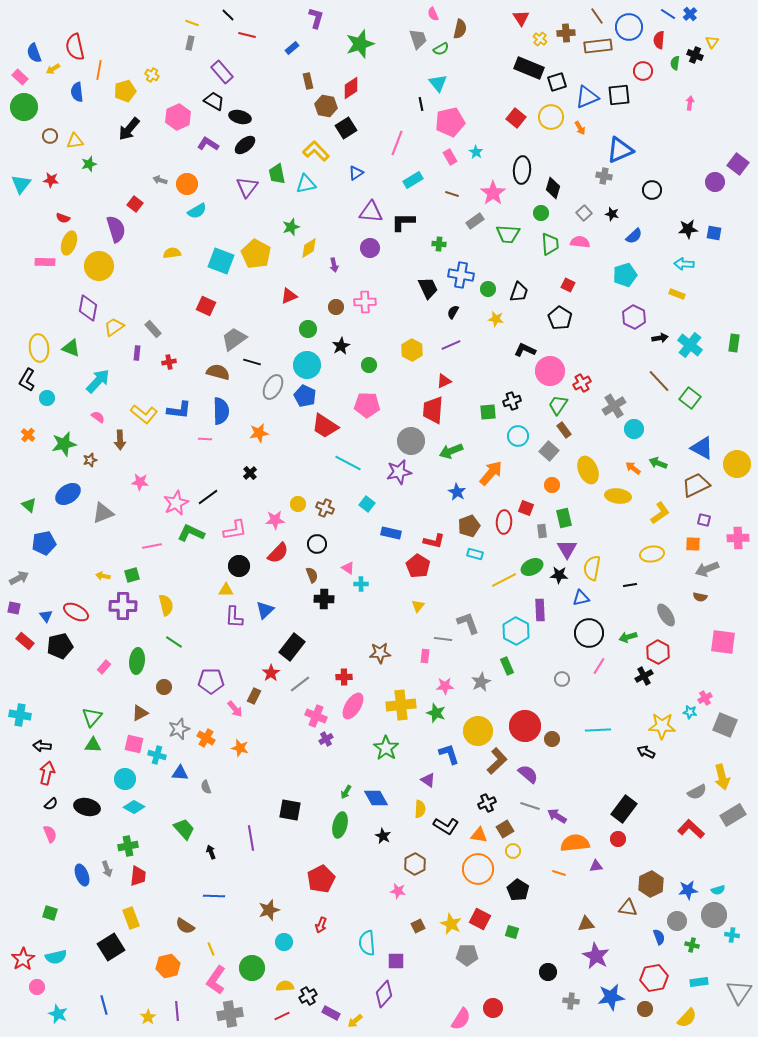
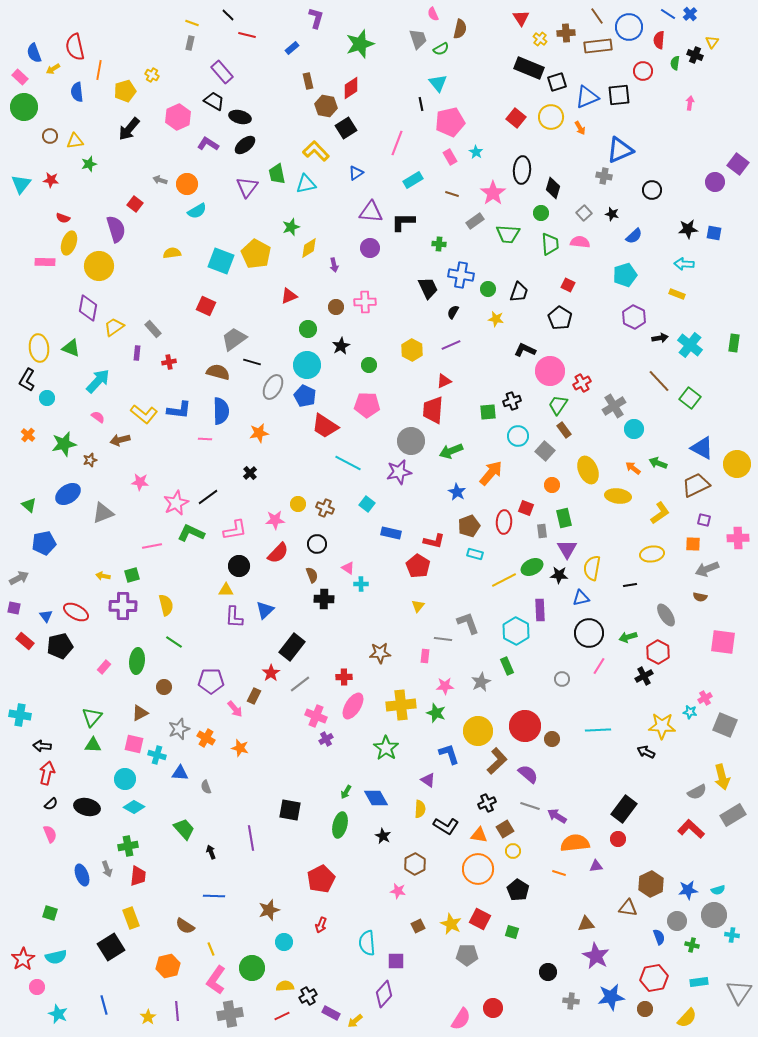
brown arrow at (120, 440): rotated 78 degrees clockwise
gray square at (549, 451): moved 4 px left
